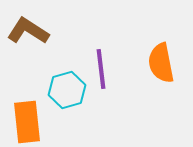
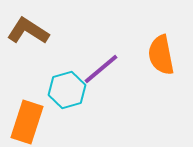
orange semicircle: moved 8 px up
purple line: rotated 57 degrees clockwise
orange rectangle: rotated 24 degrees clockwise
